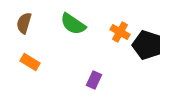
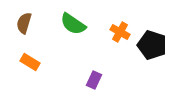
black pentagon: moved 5 px right
